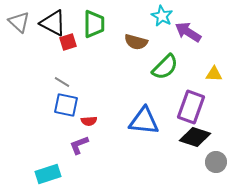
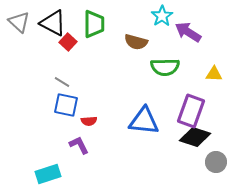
cyan star: rotated 10 degrees clockwise
red square: rotated 30 degrees counterclockwise
green semicircle: rotated 44 degrees clockwise
purple rectangle: moved 4 px down
purple L-shape: rotated 85 degrees clockwise
